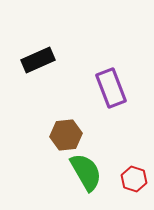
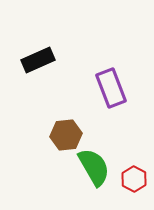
green semicircle: moved 8 px right, 5 px up
red hexagon: rotated 10 degrees clockwise
